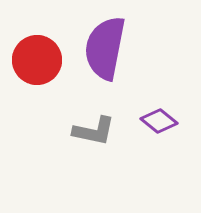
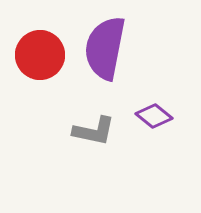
red circle: moved 3 px right, 5 px up
purple diamond: moved 5 px left, 5 px up
